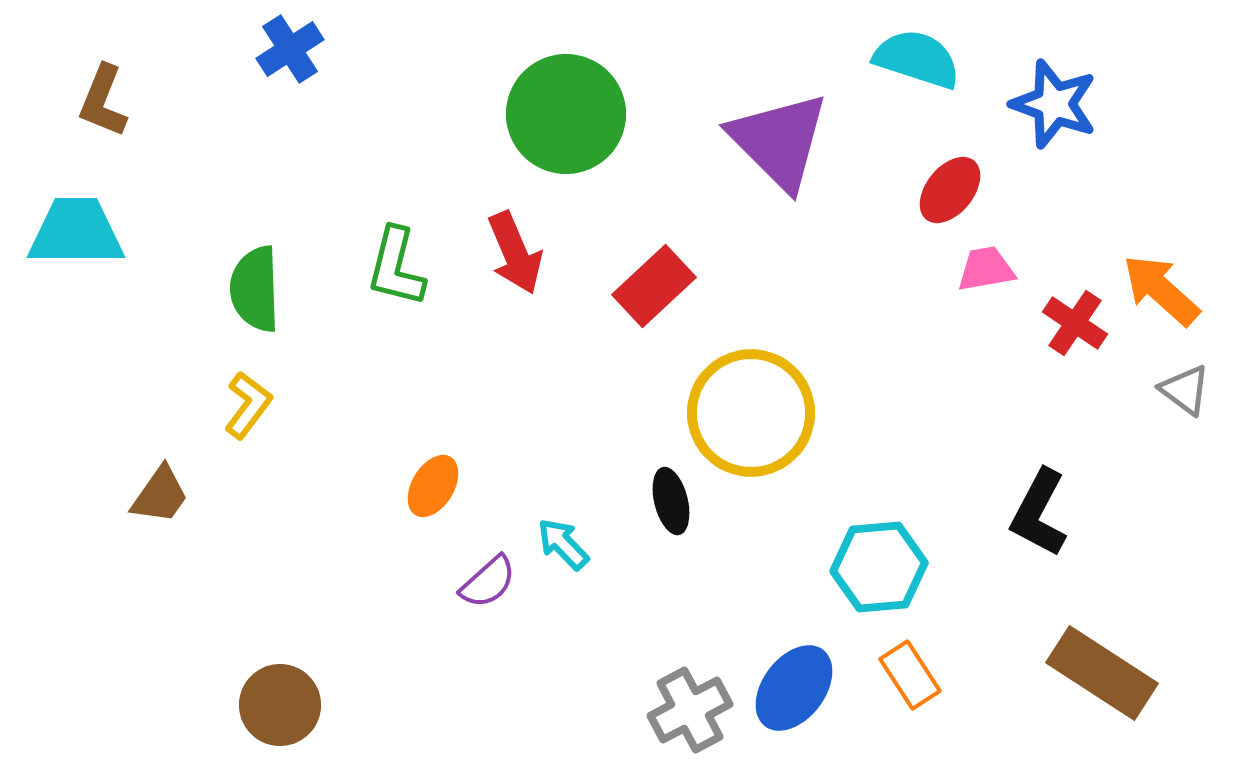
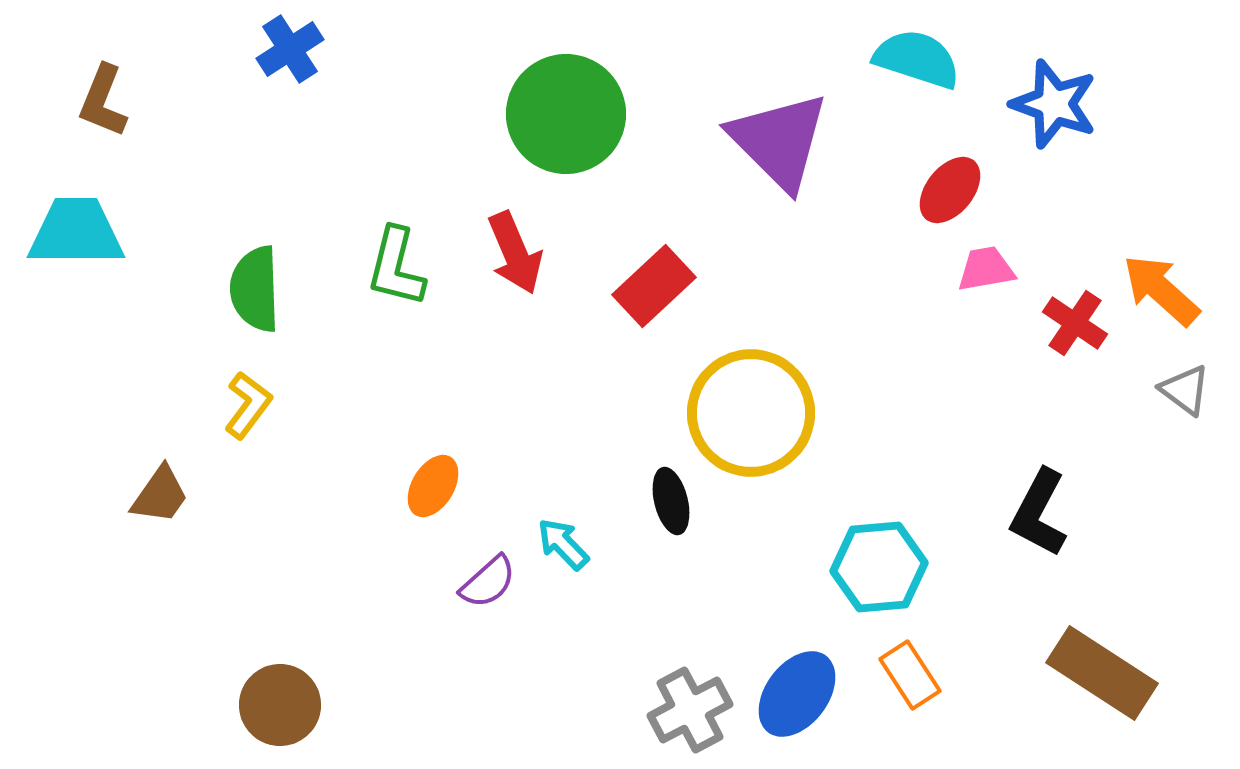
blue ellipse: moved 3 px right, 6 px down
